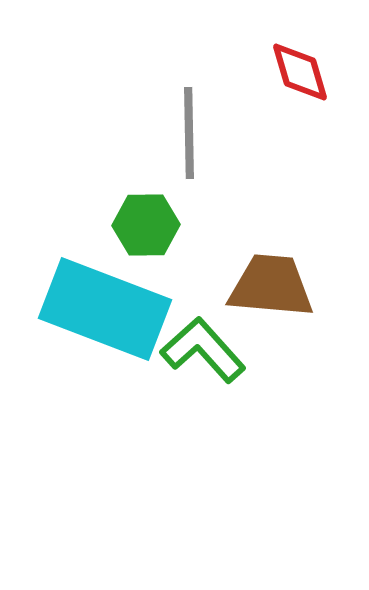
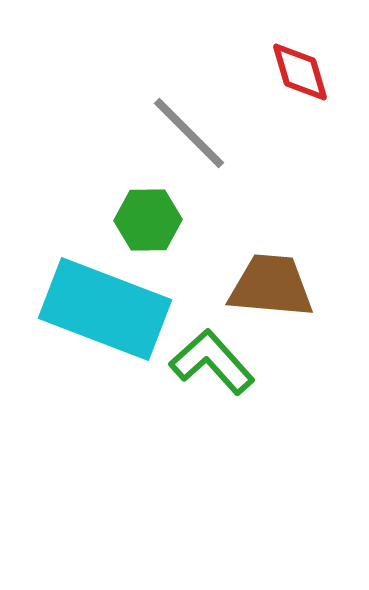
gray line: rotated 44 degrees counterclockwise
green hexagon: moved 2 px right, 5 px up
green L-shape: moved 9 px right, 12 px down
